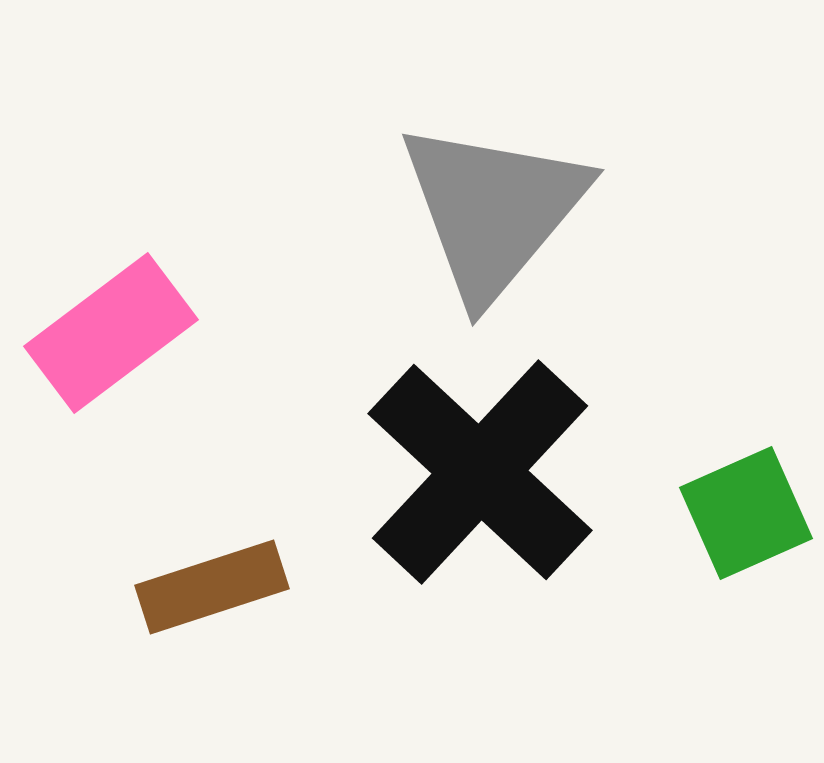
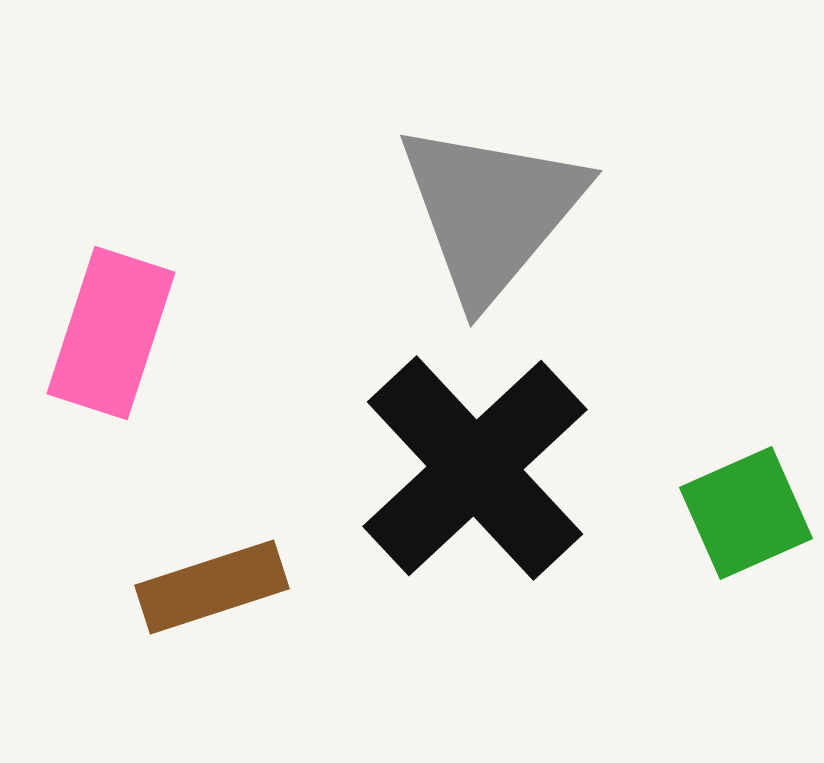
gray triangle: moved 2 px left, 1 px down
pink rectangle: rotated 35 degrees counterclockwise
black cross: moved 5 px left, 4 px up; rotated 4 degrees clockwise
